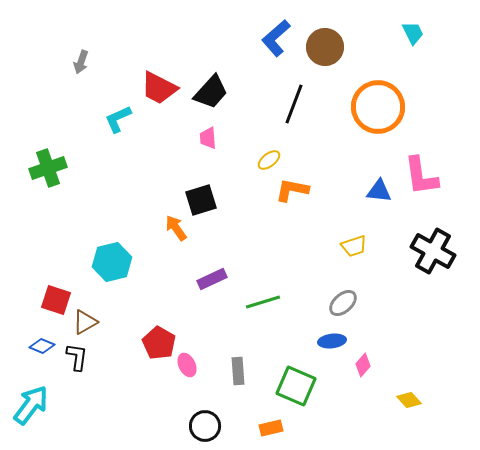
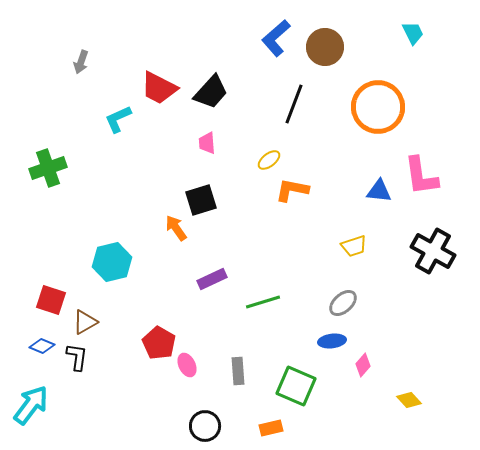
pink trapezoid: moved 1 px left, 5 px down
red square: moved 5 px left
